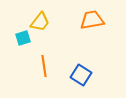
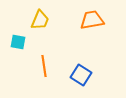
yellow trapezoid: moved 2 px up; rotated 15 degrees counterclockwise
cyan square: moved 5 px left, 4 px down; rotated 28 degrees clockwise
